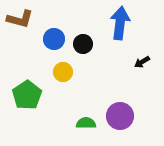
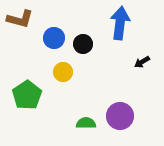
blue circle: moved 1 px up
